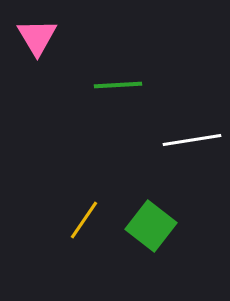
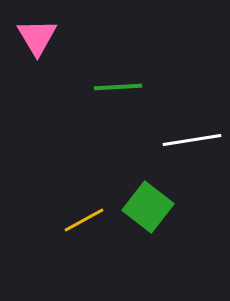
green line: moved 2 px down
yellow line: rotated 27 degrees clockwise
green square: moved 3 px left, 19 px up
